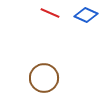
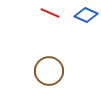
brown circle: moved 5 px right, 7 px up
